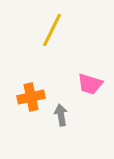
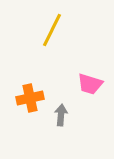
orange cross: moved 1 px left, 1 px down
gray arrow: rotated 15 degrees clockwise
